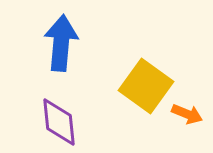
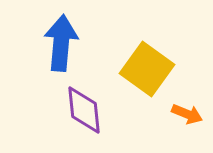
yellow square: moved 1 px right, 17 px up
purple diamond: moved 25 px right, 12 px up
